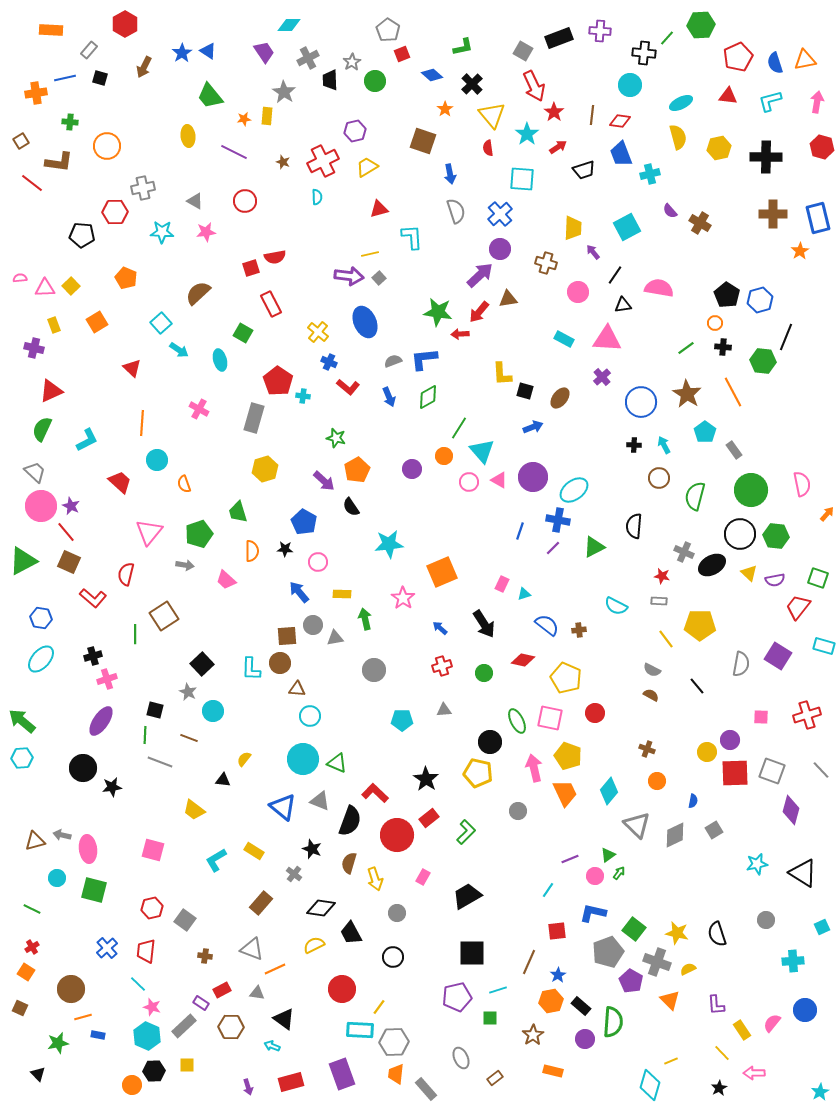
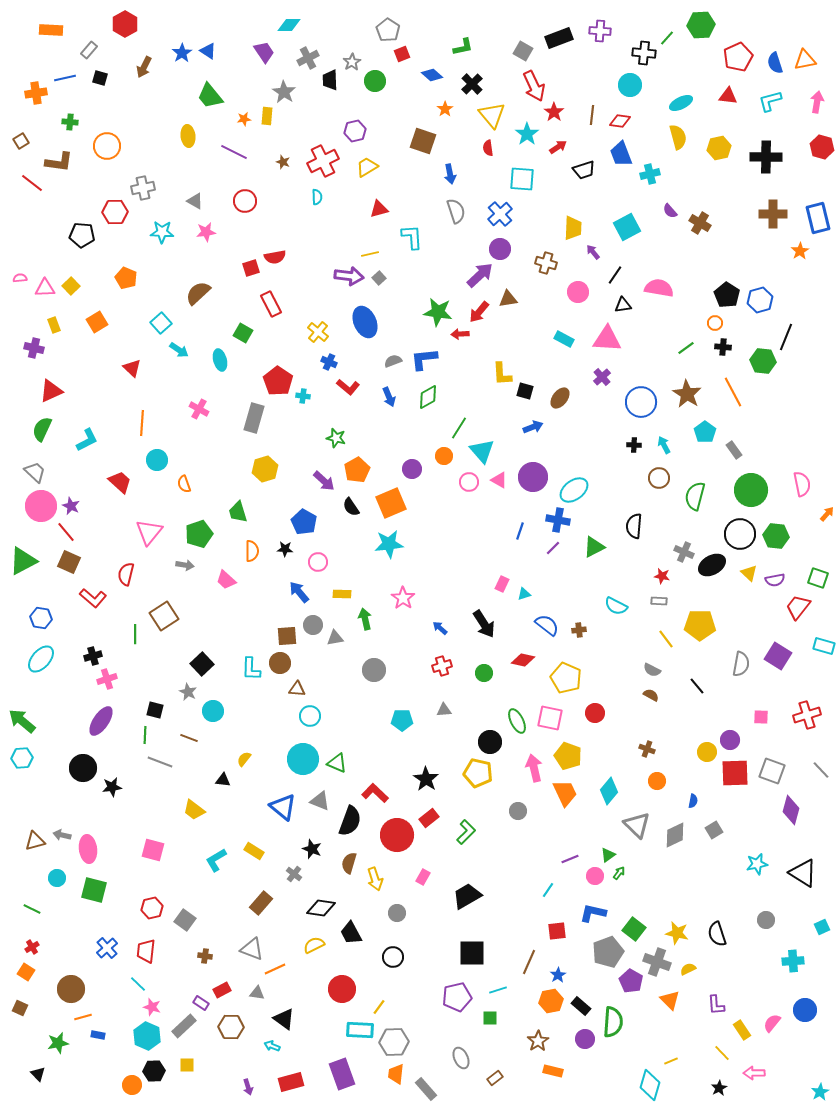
orange square at (442, 572): moved 51 px left, 69 px up
brown star at (533, 1035): moved 5 px right, 6 px down
